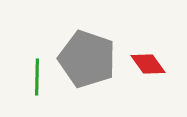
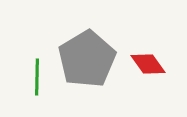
gray pentagon: rotated 22 degrees clockwise
